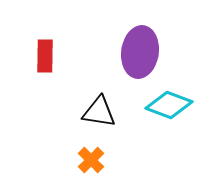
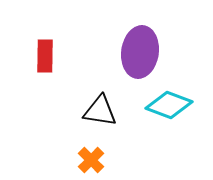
black triangle: moved 1 px right, 1 px up
